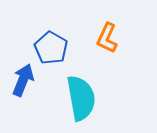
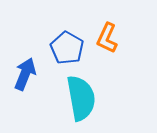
blue pentagon: moved 16 px right
blue arrow: moved 2 px right, 6 px up
